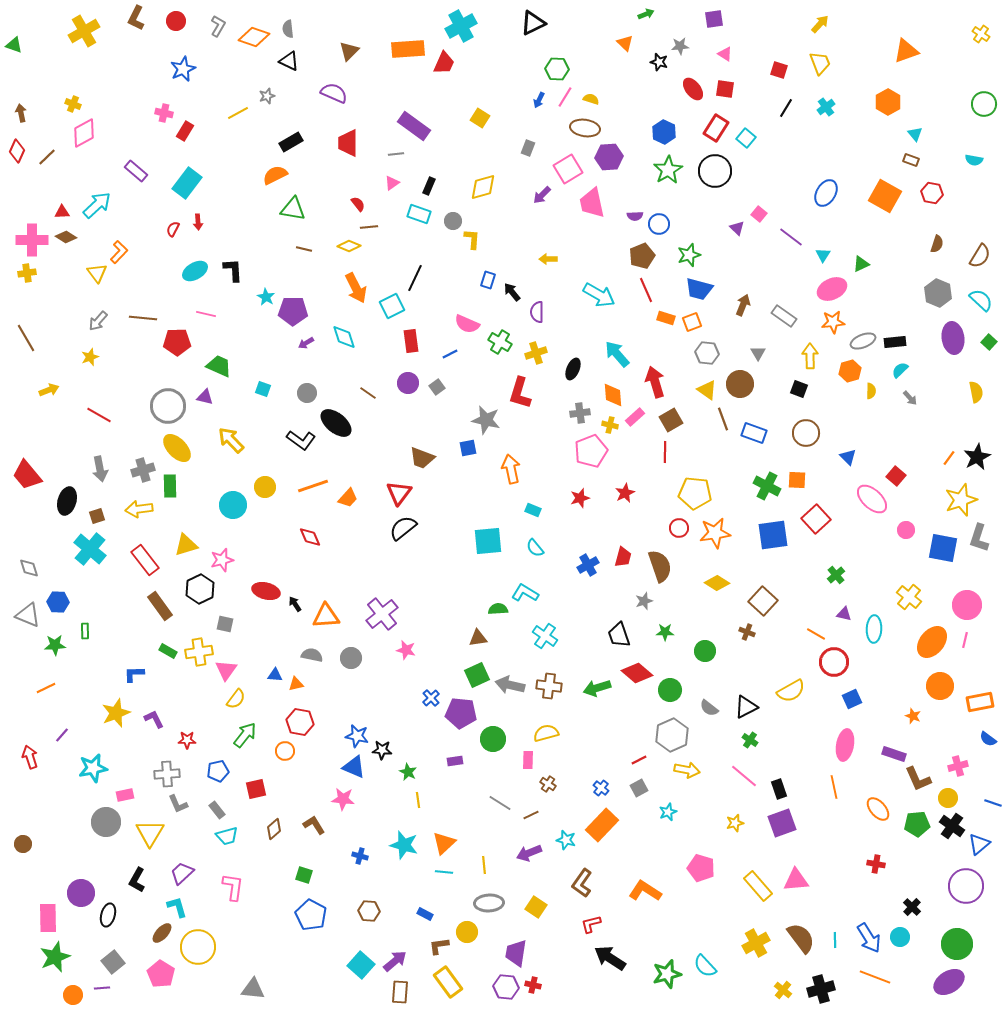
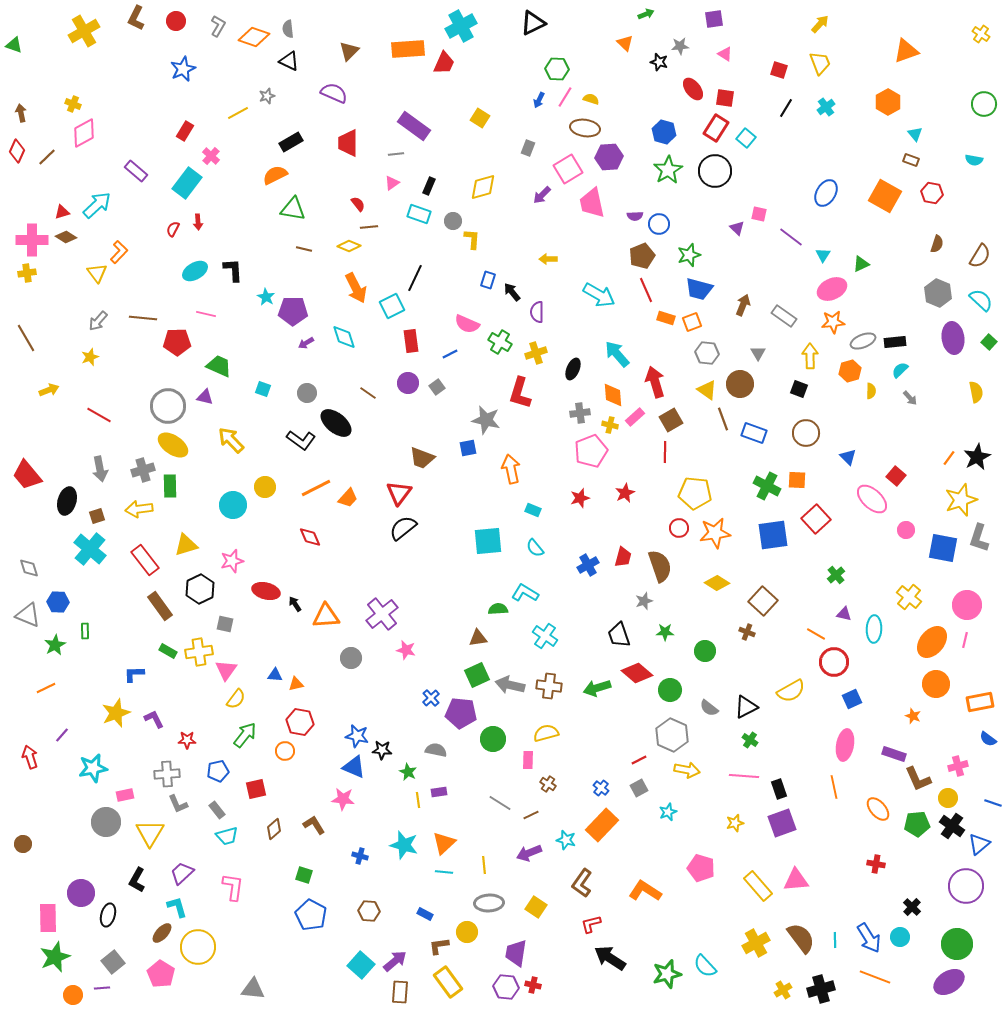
red square at (725, 89): moved 9 px down
pink cross at (164, 113): moved 47 px right, 43 px down; rotated 30 degrees clockwise
blue hexagon at (664, 132): rotated 10 degrees counterclockwise
red triangle at (62, 212): rotated 14 degrees counterclockwise
pink square at (759, 214): rotated 28 degrees counterclockwise
yellow ellipse at (177, 448): moved 4 px left, 3 px up; rotated 12 degrees counterclockwise
orange line at (313, 486): moved 3 px right, 2 px down; rotated 8 degrees counterclockwise
pink star at (222, 560): moved 10 px right, 1 px down
green star at (55, 645): rotated 25 degrees counterclockwise
gray semicircle at (312, 655): moved 124 px right, 95 px down
orange circle at (940, 686): moved 4 px left, 2 px up
gray hexagon at (672, 735): rotated 12 degrees counterclockwise
purple rectangle at (455, 761): moved 16 px left, 31 px down
pink line at (744, 776): rotated 36 degrees counterclockwise
yellow cross at (783, 990): rotated 18 degrees clockwise
